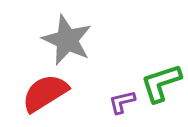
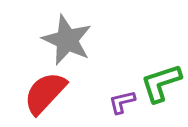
red semicircle: rotated 15 degrees counterclockwise
